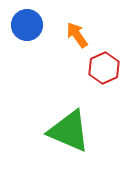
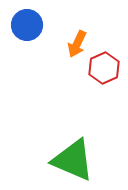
orange arrow: moved 9 px down; rotated 120 degrees counterclockwise
green triangle: moved 4 px right, 29 px down
